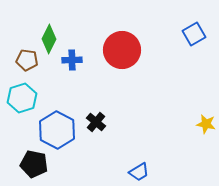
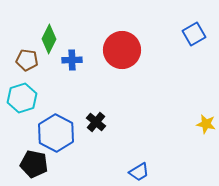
blue hexagon: moved 1 px left, 3 px down
